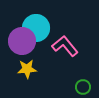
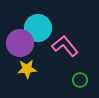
cyan circle: moved 2 px right
purple circle: moved 2 px left, 2 px down
green circle: moved 3 px left, 7 px up
